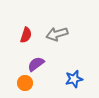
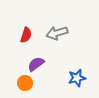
gray arrow: moved 1 px up
blue star: moved 3 px right, 1 px up
